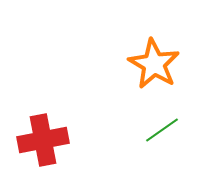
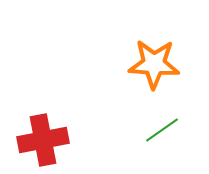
orange star: rotated 27 degrees counterclockwise
